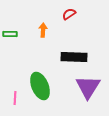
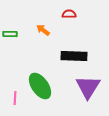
red semicircle: rotated 32 degrees clockwise
orange arrow: rotated 56 degrees counterclockwise
black rectangle: moved 1 px up
green ellipse: rotated 12 degrees counterclockwise
